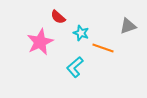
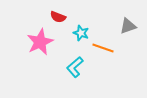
red semicircle: rotated 21 degrees counterclockwise
